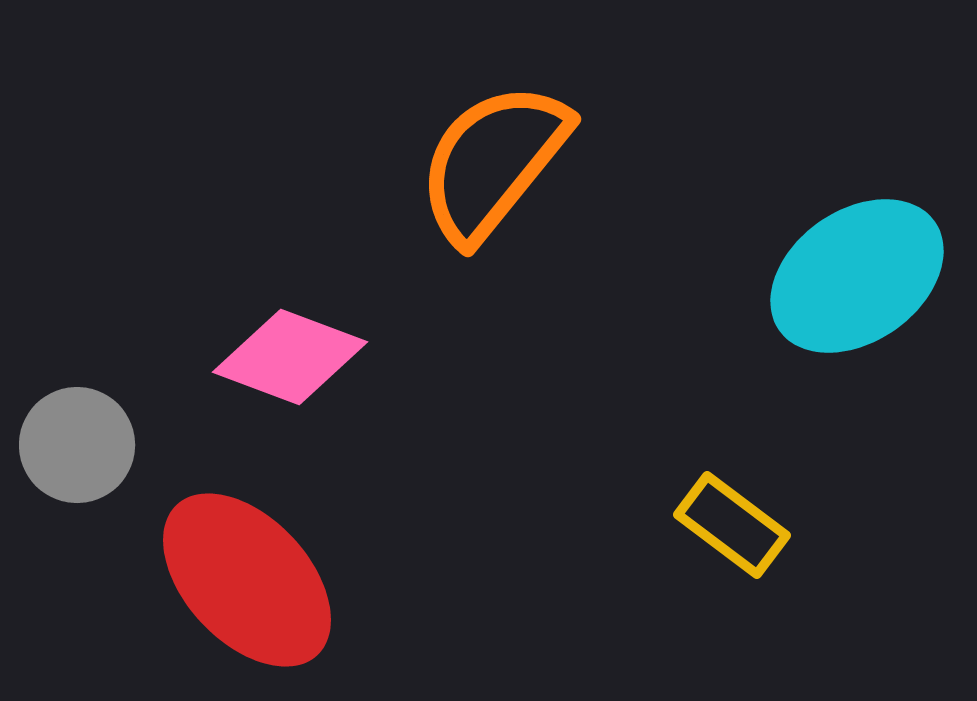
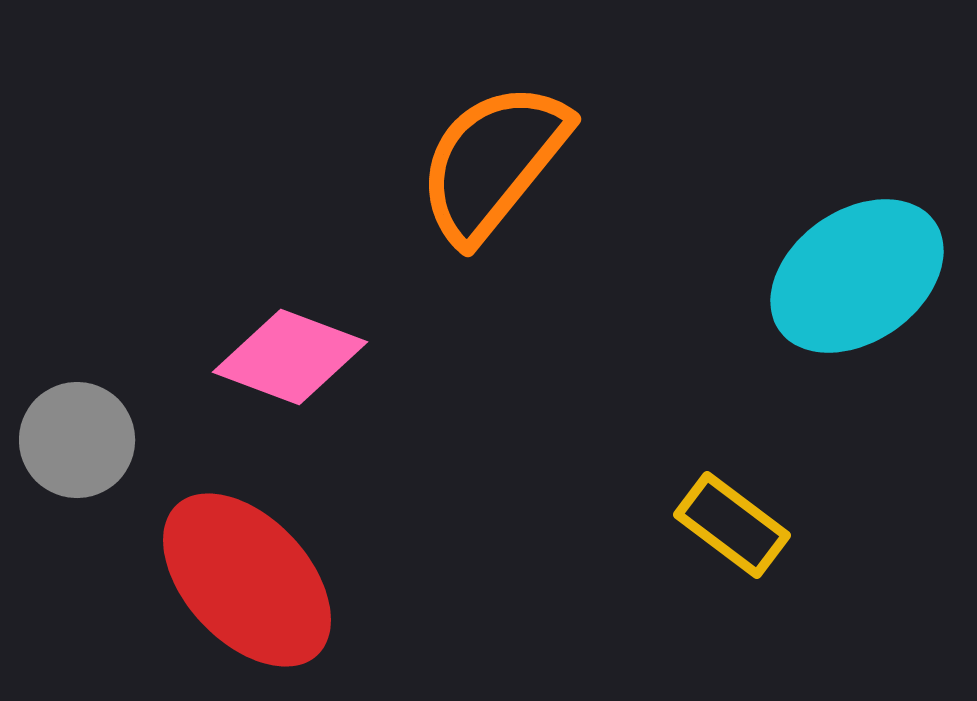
gray circle: moved 5 px up
